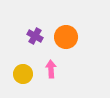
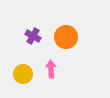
purple cross: moved 2 px left
